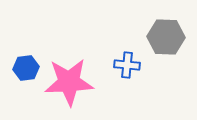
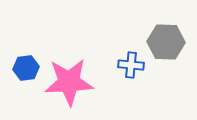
gray hexagon: moved 5 px down
blue cross: moved 4 px right
